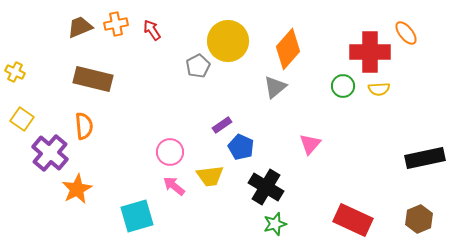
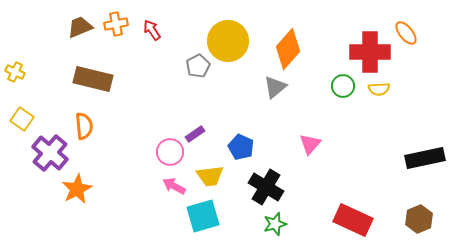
purple rectangle: moved 27 px left, 9 px down
pink arrow: rotated 10 degrees counterclockwise
cyan square: moved 66 px right
